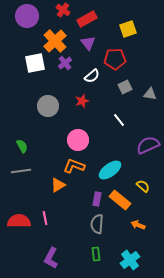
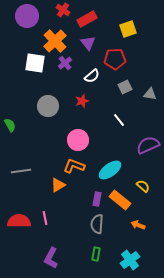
white square: rotated 20 degrees clockwise
green semicircle: moved 12 px left, 21 px up
green rectangle: rotated 16 degrees clockwise
